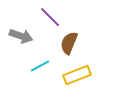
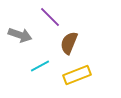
gray arrow: moved 1 px left, 1 px up
